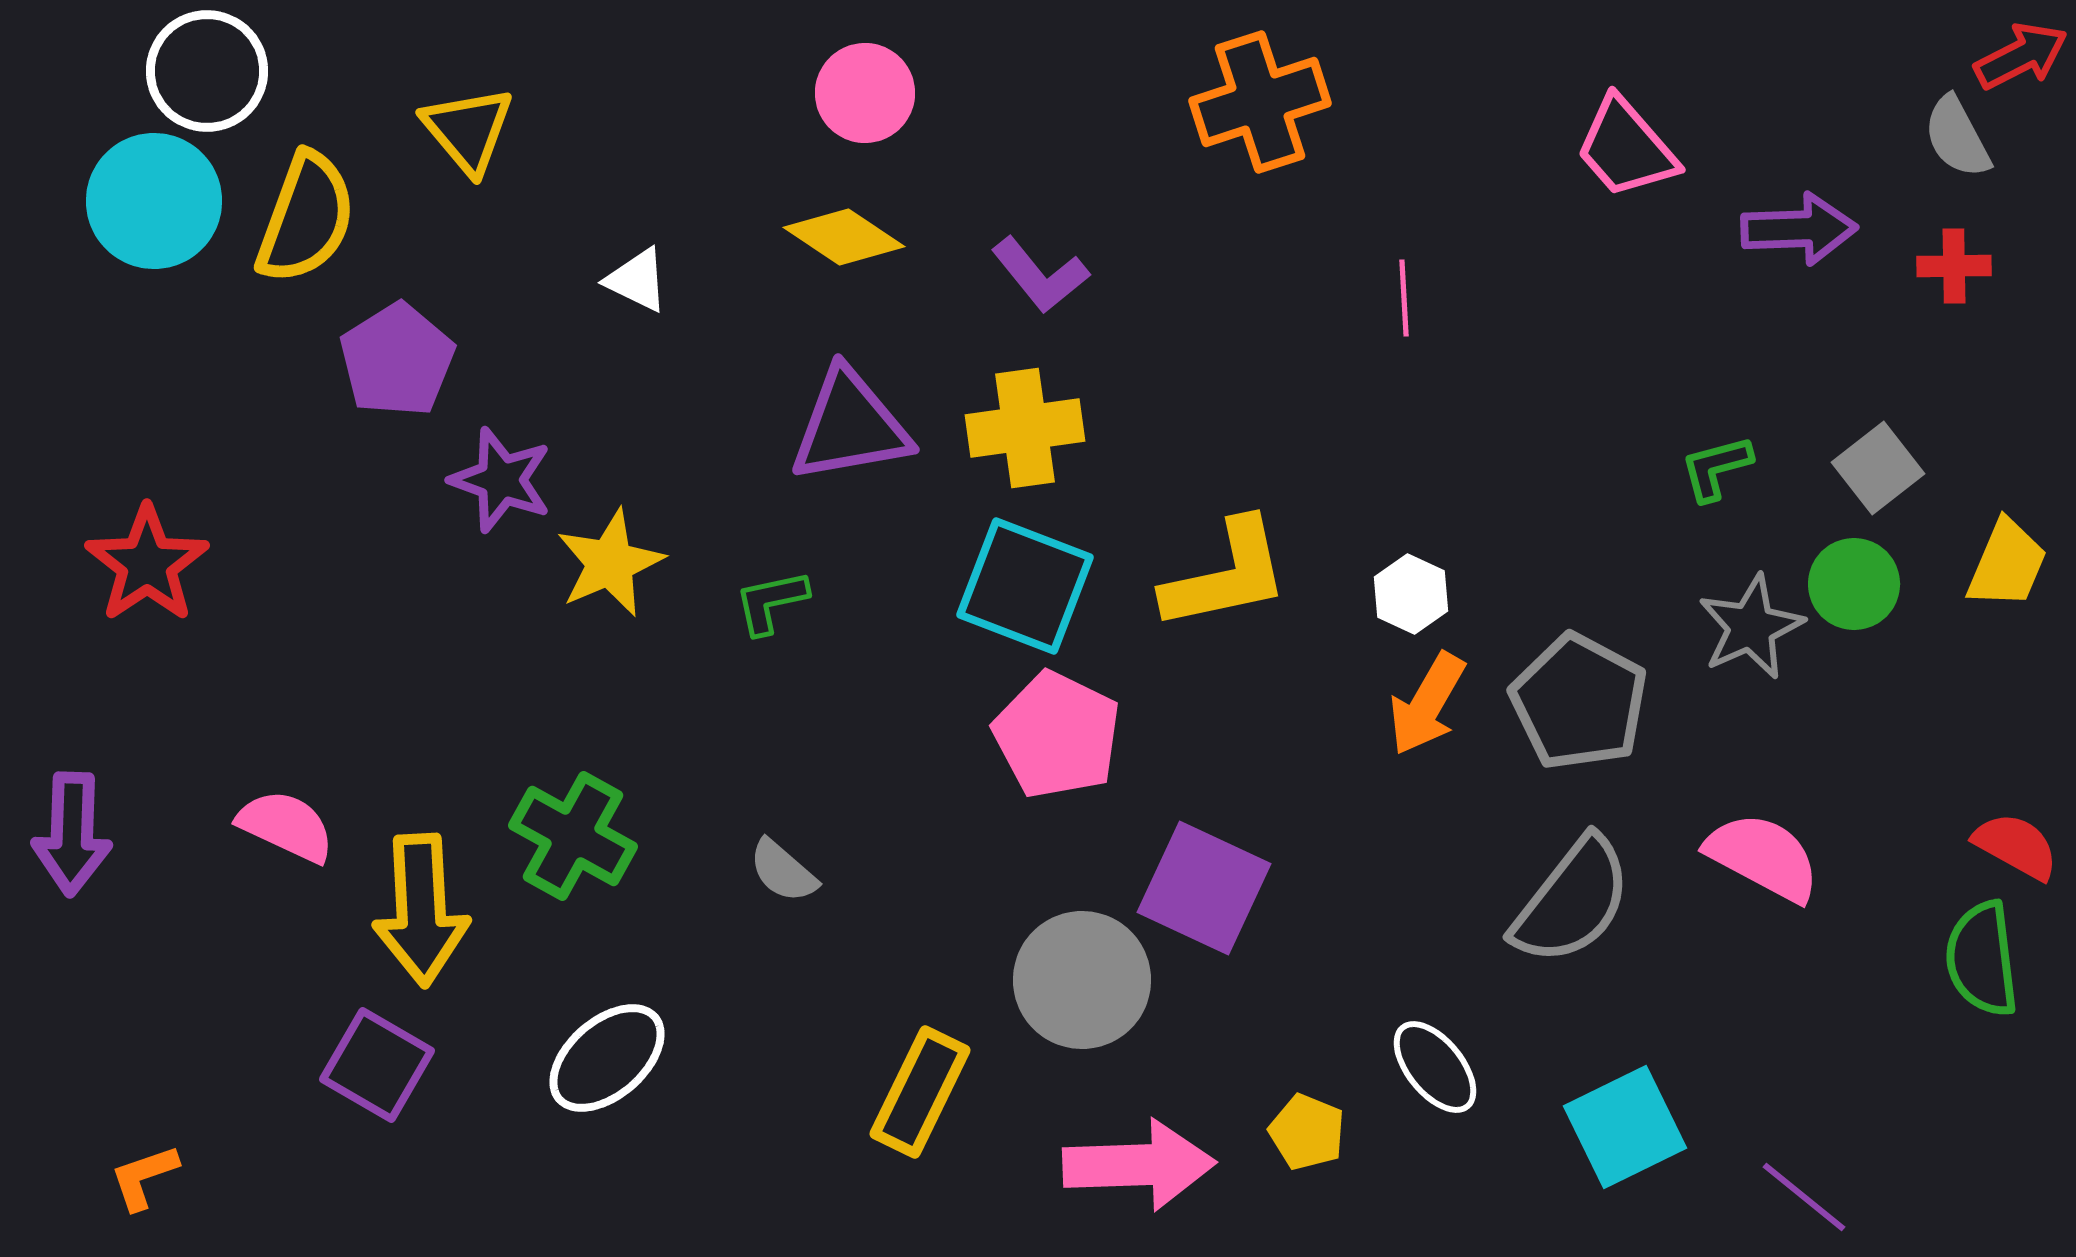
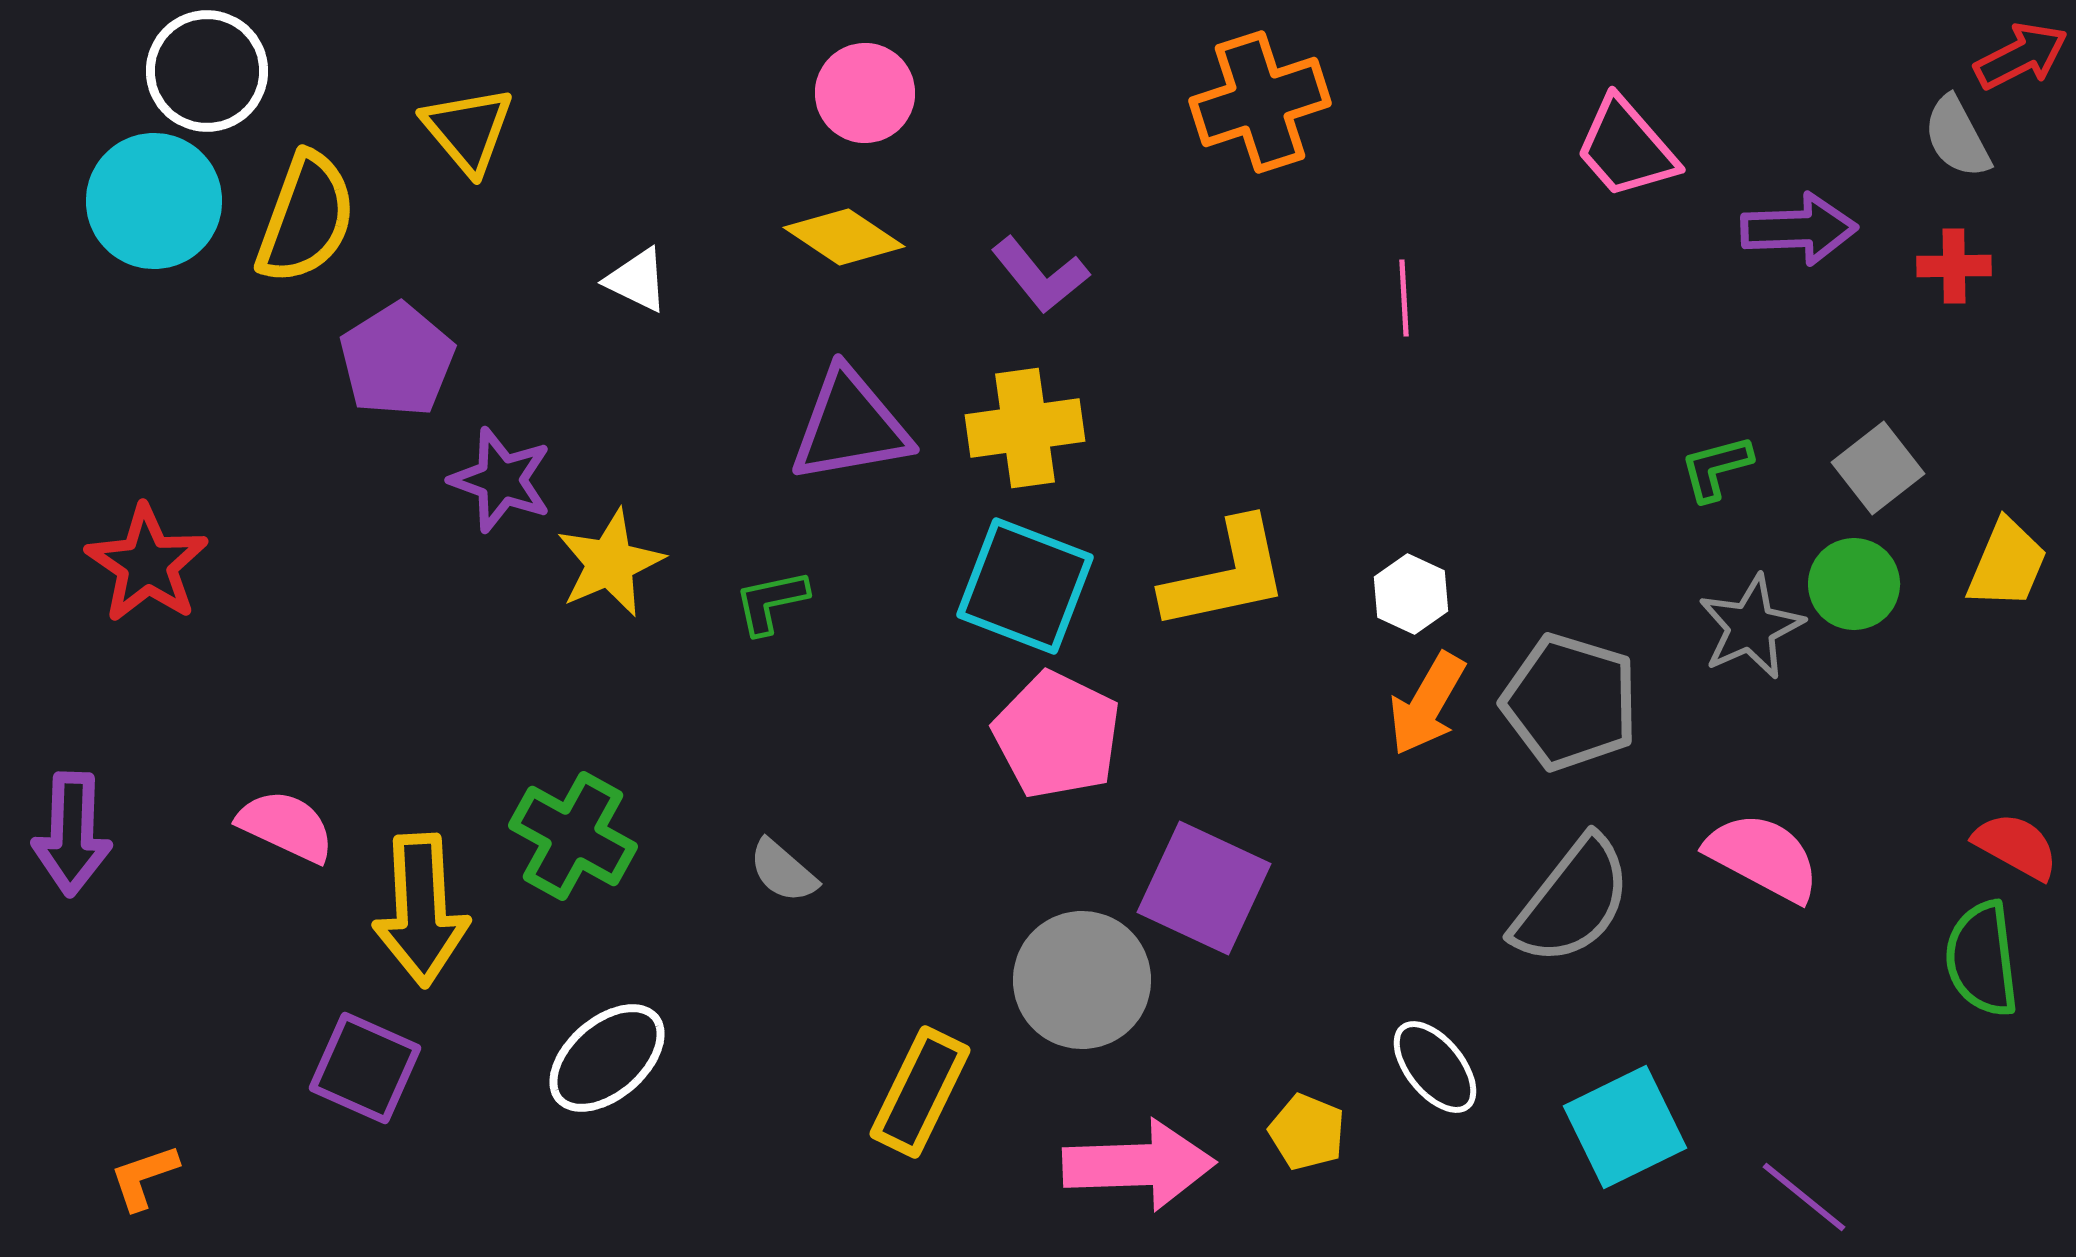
red star at (147, 564): rotated 4 degrees counterclockwise
gray pentagon at (1579, 702): moved 9 px left; rotated 11 degrees counterclockwise
purple square at (377, 1065): moved 12 px left, 3 px down; rotated 6 degrees counterclockwise
